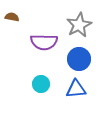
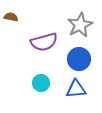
brown semicircle: moved 1 px left
gray star: moved 1 px right
purple semicircle: rotated 16 degrees counterclockwise
cyan circle: moved 1 px up
